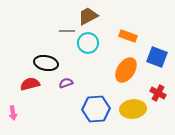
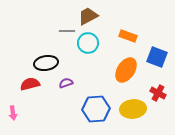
black ellipse: rotated 20 degrees counterclockwise
